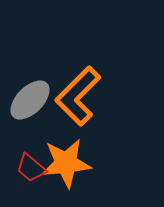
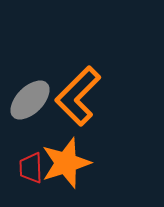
orange star: rotated 12 degrees counterclockwise
red trapezoid: rotated 48 degrees clockwise
